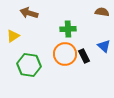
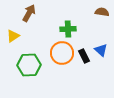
brown arrow: rotated 102 degrees clockwise
blue triangle: moved 3 px left, 4 px down
orange circle: moved 3 px left, 1 px up
green hexagon: rotated 10 degrees counterclockwise
